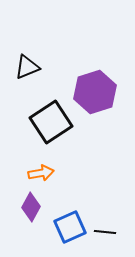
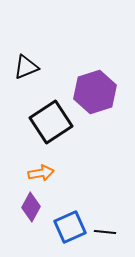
black triangle: moved 1 px left
